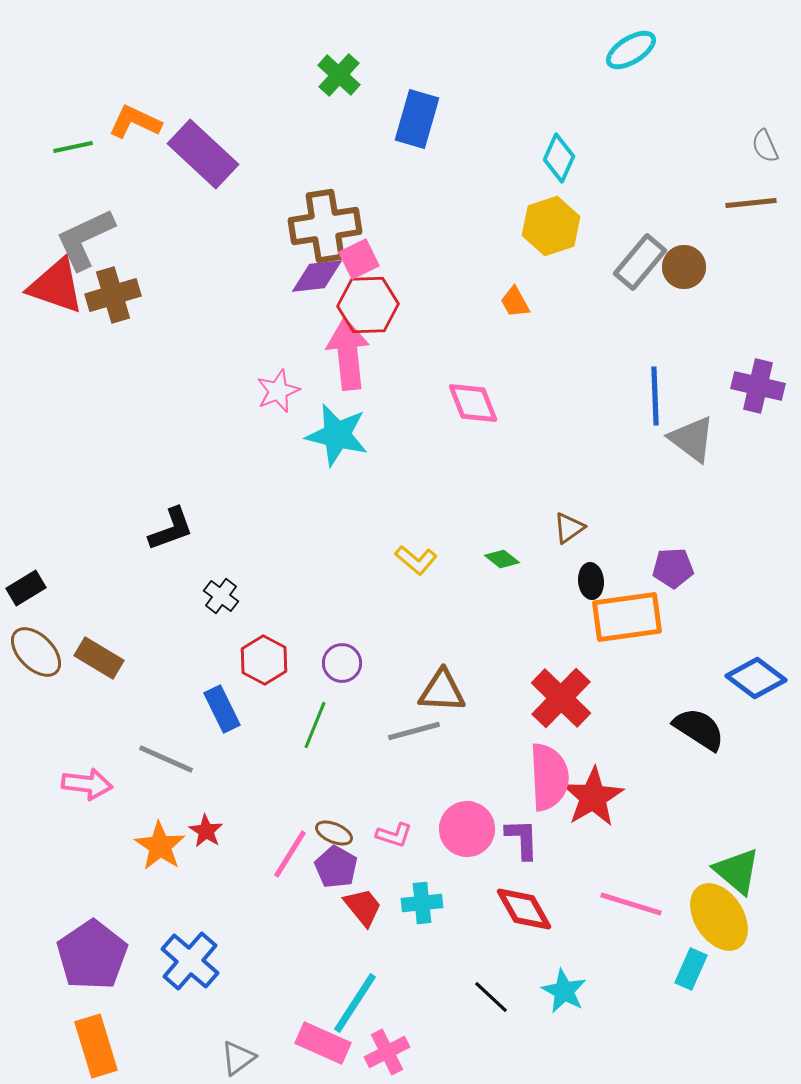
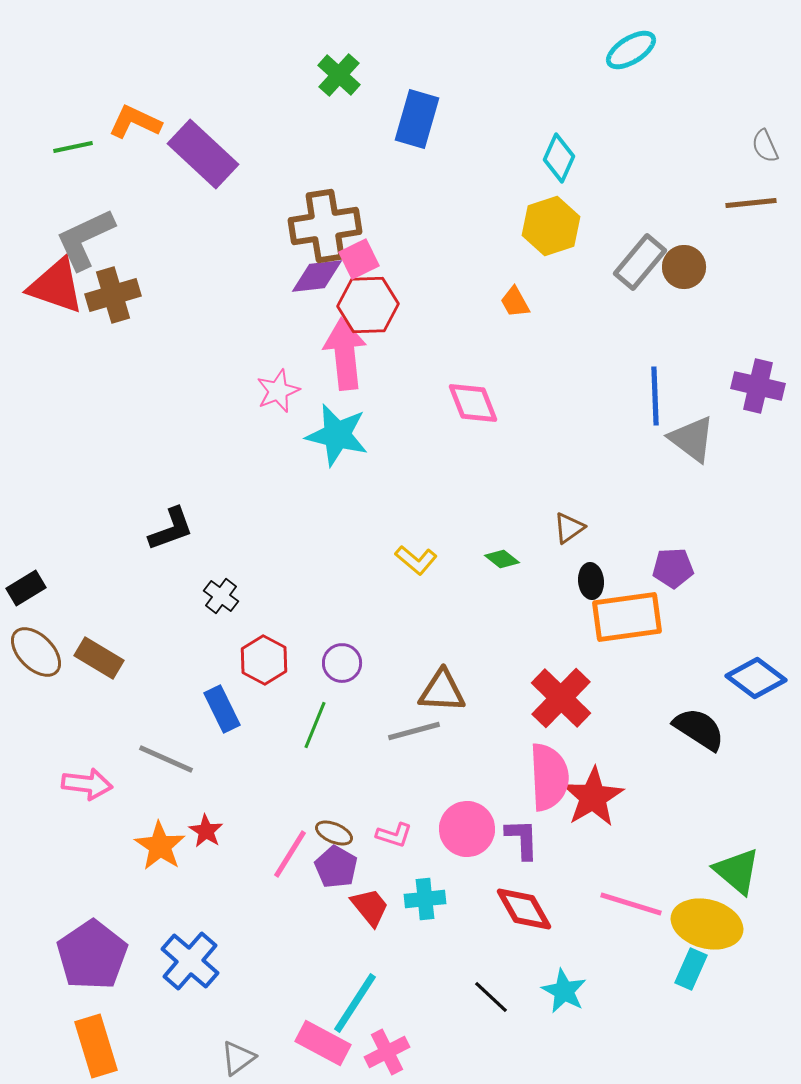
pink arrow at (348, 354): moved 3 px left
cyan cross at (422, 903): moved 3 px right, 4 px up
red trapezoid at (363, 907): moved 7 px right
yellow ellipse at (719, 917): moved 12 px left, 7 px down; rotated 42 degrees counterclockwise
pink rectangle at (323, 1043): rotated 4 degrees clockwise
